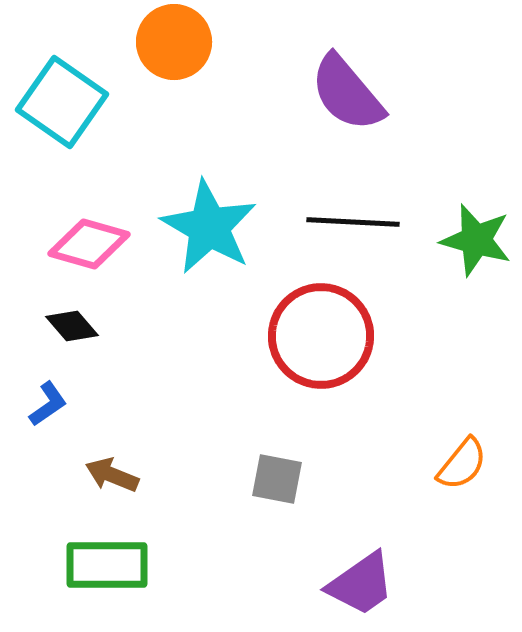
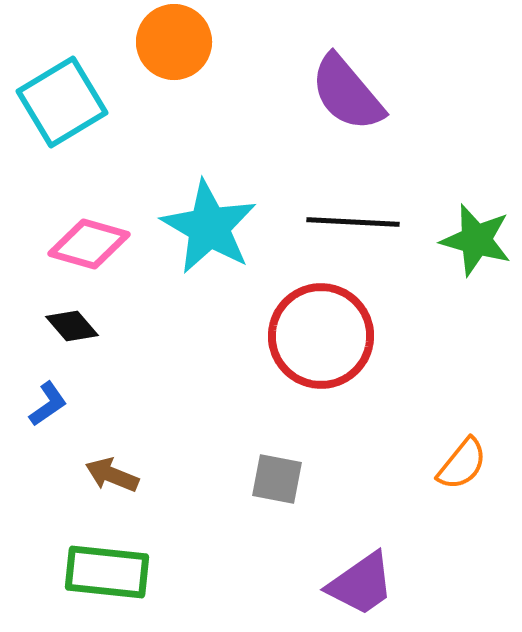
cyan square: rotated 24 degrees clockwise
green rectangle: moved 7 px down; rotated 6 degrees clockwise
